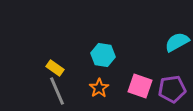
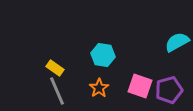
purple pentagon: moved 3 px left, 1 px down; rotated 8 degrees counterclockwise
